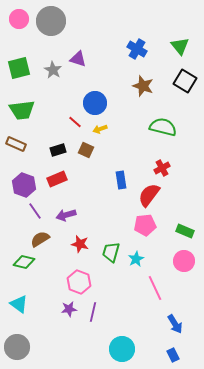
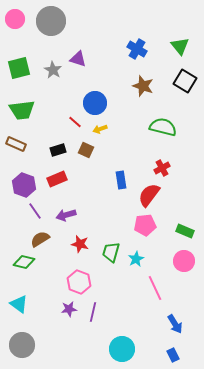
pink circle at (19, 19): moved 4 px left
gray circle at (17, 347): moved 5 px right, 2 px up
